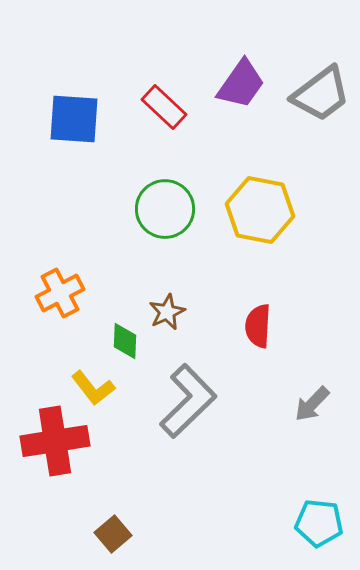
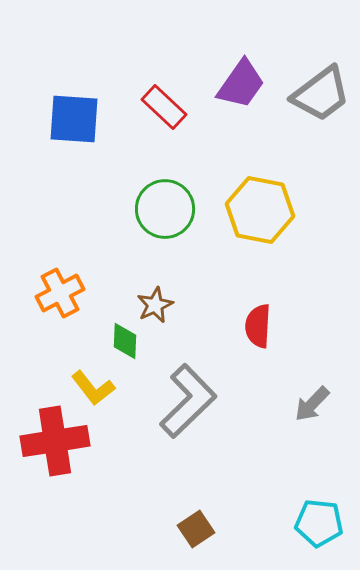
brown star: moved 12 px left, 7 px up
brown square: moved 83 px right, 5 px up; rotated 6 degrees clockwise
